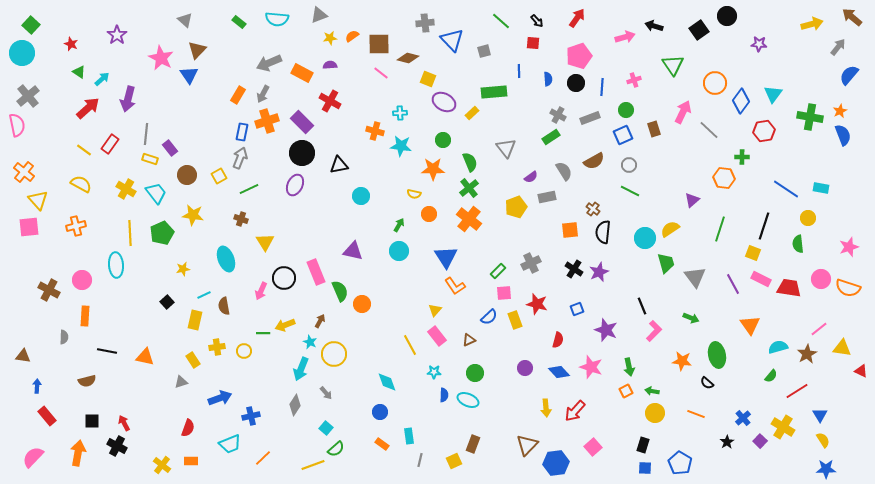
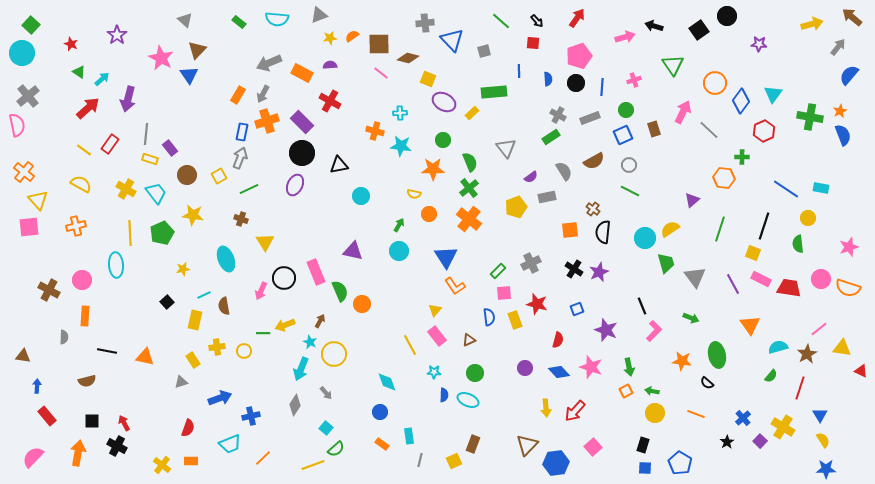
red hexagon at (764, 131): rotated 15 degrees counterclockwise
blue semicircle at (489, 317): rotated 54 degrees counterclockwise
red line at (797, 391): moved 3 px right, 3 px up; rotated 40 degrees counterclockwise
